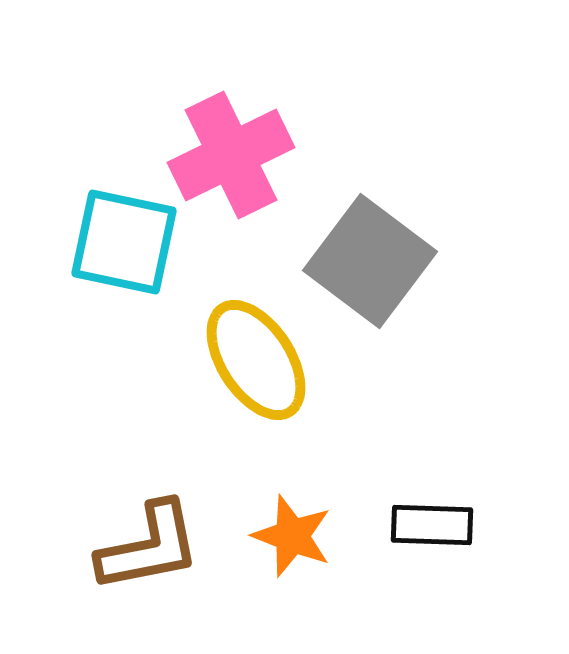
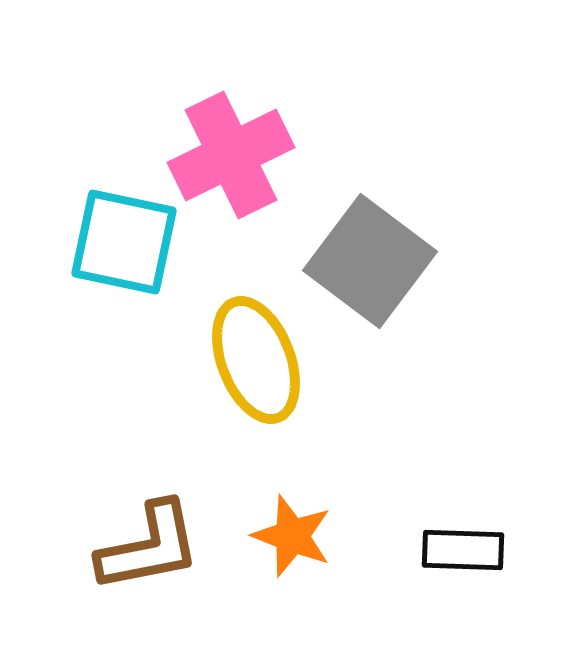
yellow ellipse: rotated 12 degrees clockwise
black rectangle: moved 31 px right, 25 px down
